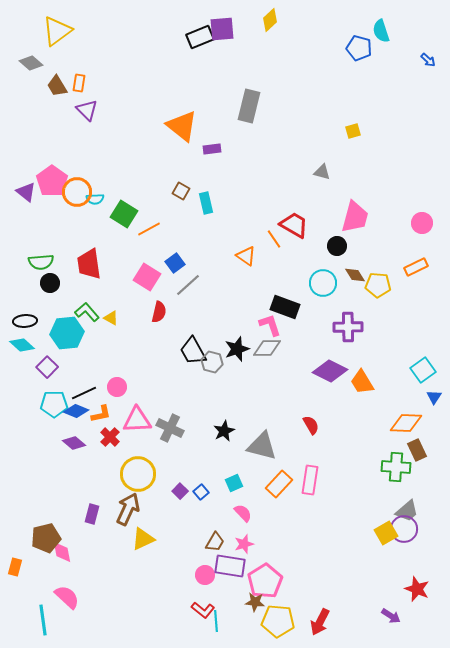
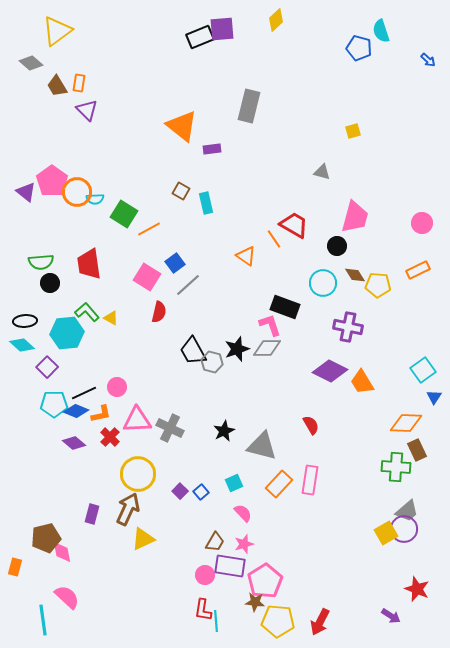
yellow diamond at (270, 20): moved 6 px right
orange rectangle at (416, 267): moved 2 px right, 3 px down
purple cross at (348, 327): rotated 12 degrees clockwise
red L-shape at (203, 610): rotated 60 degrees clockwise
